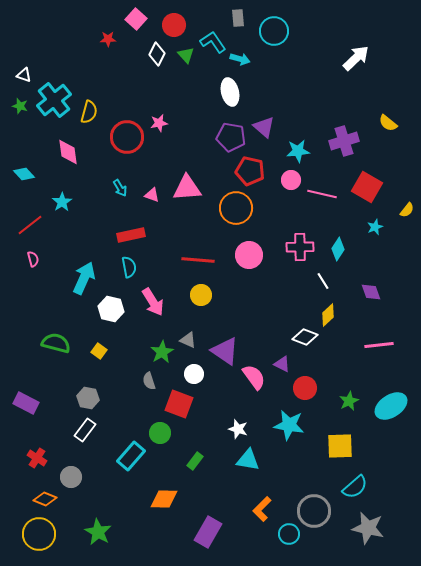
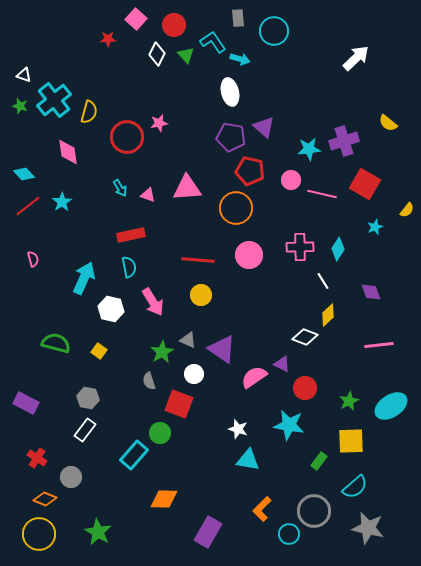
cyan star at (298, 151): moved 11 px right, 2 px up
red square at (367, 187): moved 2 px left, 3 px up
pink triangle at (152, 195): moved 4 px left
red line at (30, 225): moved 2 px left, 19 px up
purple triangle at (225, 351): moved 3 px left, 2 px up
pink semicircle at (254, 377): rotated 88 degrees counterclockwise
yellow square at (340, 446): moved 11 px right, 5 px up
cyan rectangle at (131, 456): moved 3 px right, 1 px up
green rectangle at (195, 461): moved 124 px right
